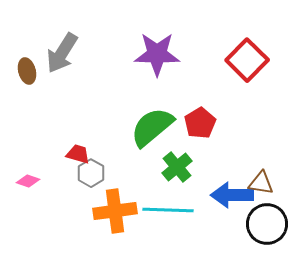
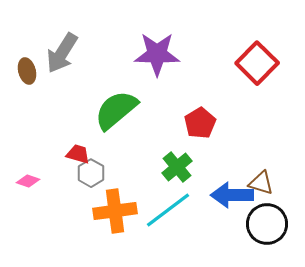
red square: moved 10 px right, 3 px down
green semicircle: moved 36 px left, 17 px up
brown triangle: rotated 8 degrees clockwise
cyan line: rotated 39 degrees counterclockwise
